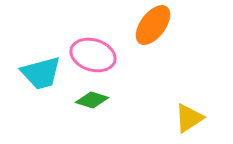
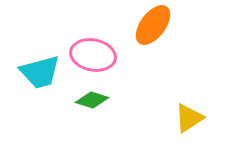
pink ellipse: rotated 6 degrees counterclockwise
cyan trapezoid: moved 1 px left, 1 px up
